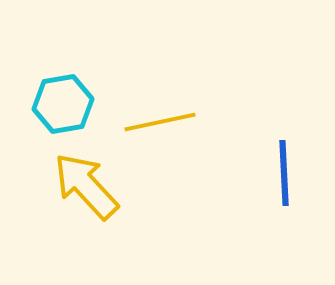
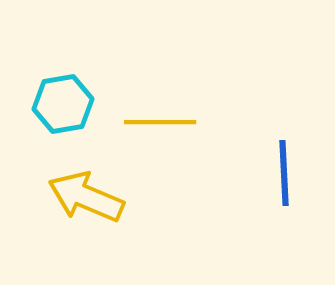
yellow line: rotated 12 degrees clockwise
yellow arrow: moved 11 px down; rotated 24 degrees counterclockwise
